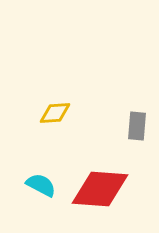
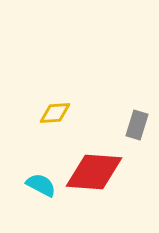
gray rectangle: moved 1 px up; rotated 12 degrees clockwise
red diamond: moved 6 px left, 17 px up
